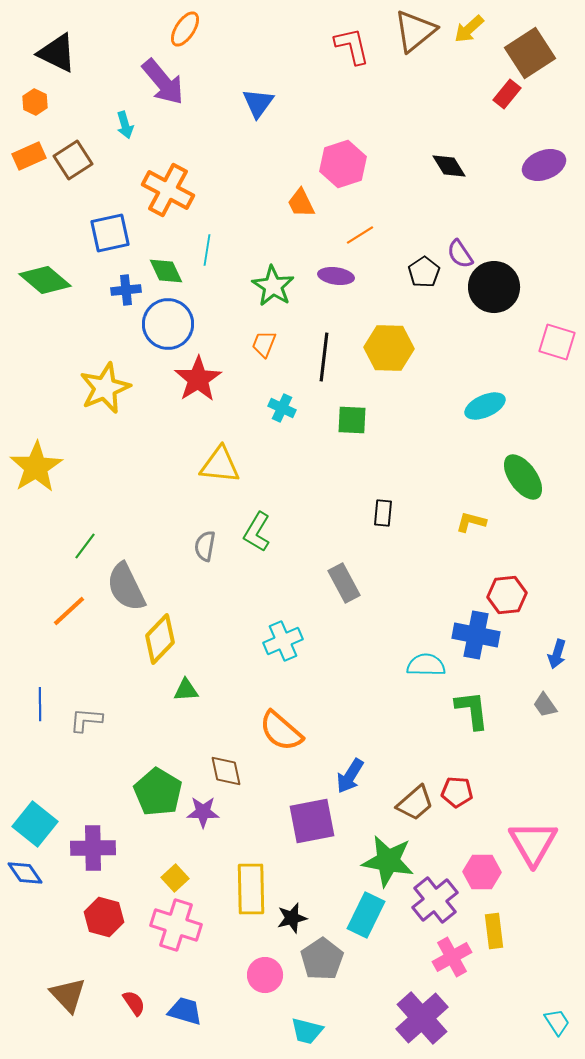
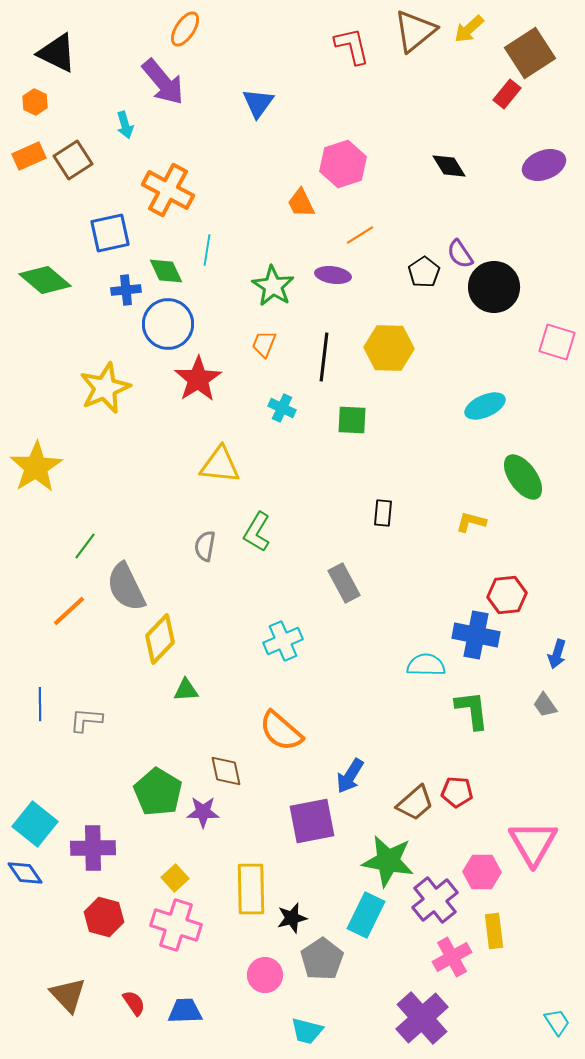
purple ellipse at (336, 276): moved 3 px left, 1 px up
blue trapezoid at (185, 1011): rotated 18 degrees counterclockwise
